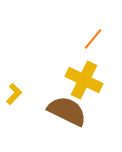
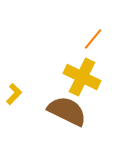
yellow cross: moved 2 px left, 3 px up
